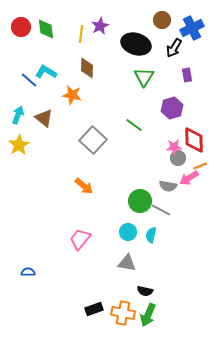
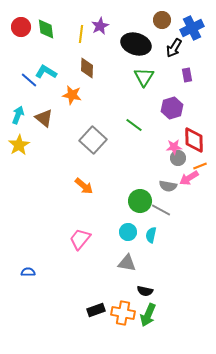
black rectangle: moved 2 px right, 1 px down
